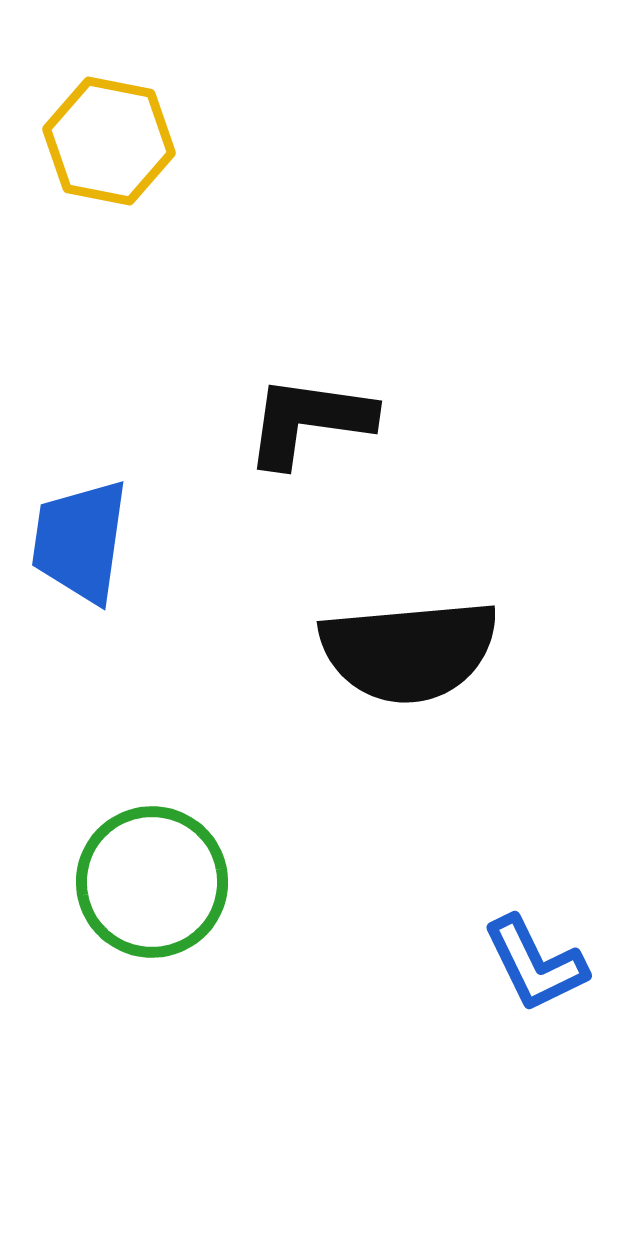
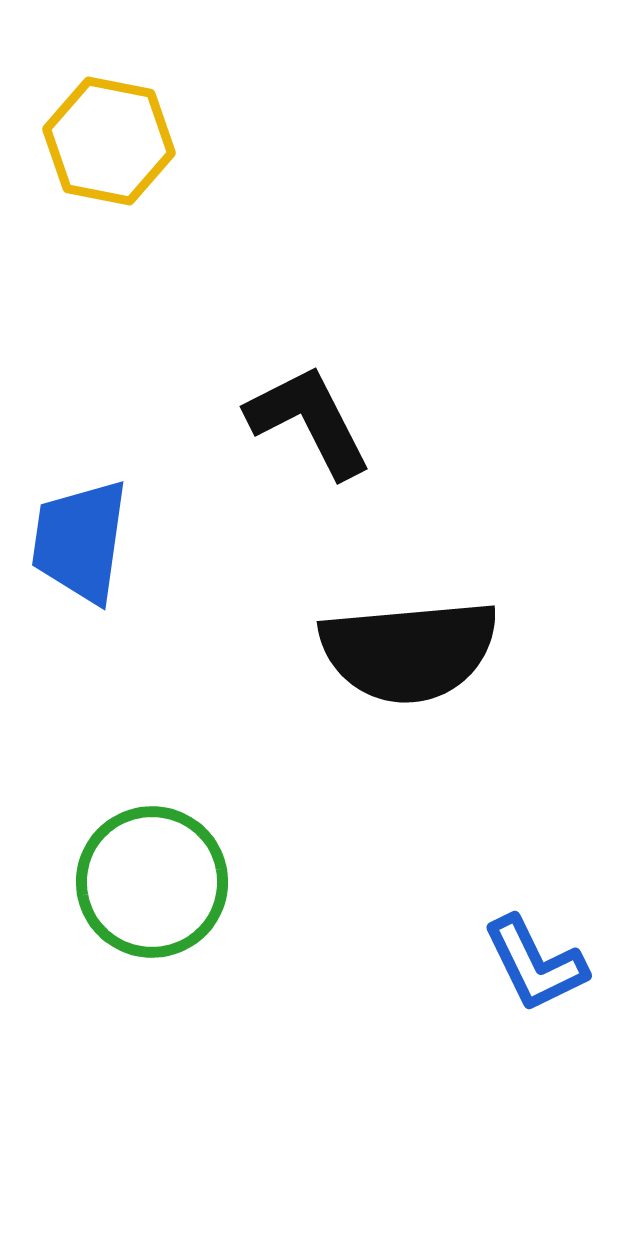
black L-shape: rotated 55 degrees clockwise
